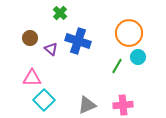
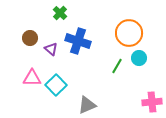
cyan circle: moved 1 px right, 1 px down
cyan square: moved 12 px right, 15 px up
pink cross: moved 29 px right, 3 px up
